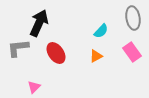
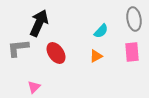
gray ellipse: moved 1 px right, 1 px down
pink rectangle: rotated 30 degrees clockwise
